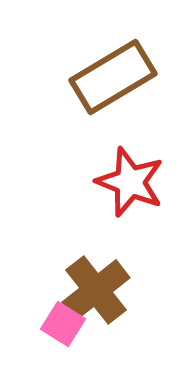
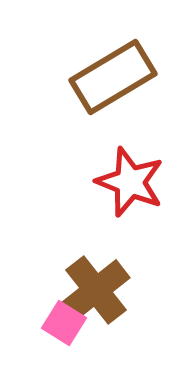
pink square: moved 1 px right, 1 px up
